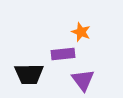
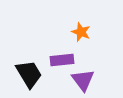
purple rectangle: moved 1 px left, 6 px down
black trapezoid: rotated 120 degrees counterclockwise
